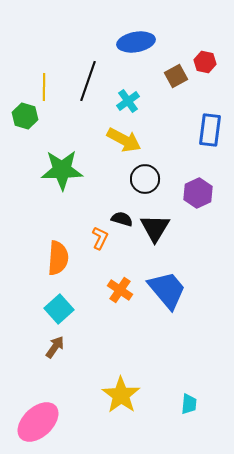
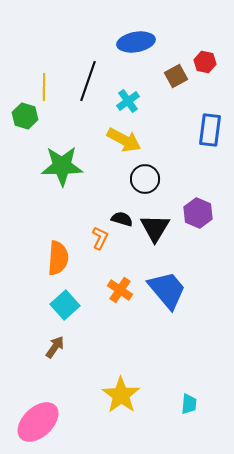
green star: moved 4 px up
purple hexagon: moved 20 px down; rotated 12 degrees counterclockwise
cyan square: moved 6 px right, 4 px up
